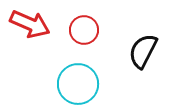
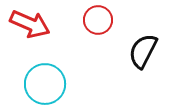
red circle: moved 14 px right, 10 px up
cyan circle: moved 33 px left
